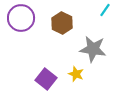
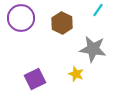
cyan line: moved 7 px left
purple square: moved 11 px left; rotated 25 degrees clockwise
